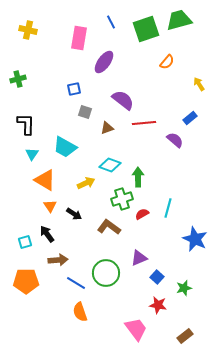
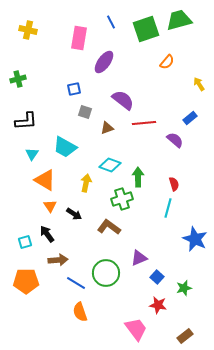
black L-shape at (26, 124): moved 3 px up; rotated 85 degrees clockwise
yellow arrow at (86, 183): rotated 54 degrees counterclockwise
red semicircle at (142, 214): moved 32 px right, 30 px up; rotated 104 degrees clockwise
